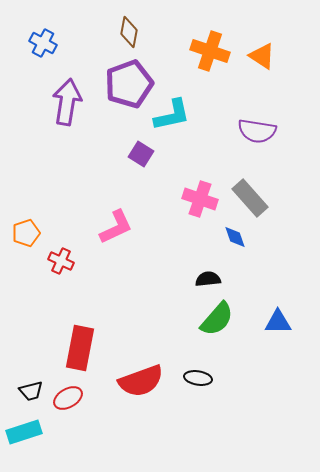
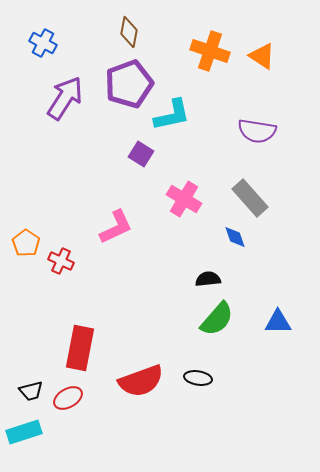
purple arrow: moved 2 px left, 4 px up; rotated 24 degrees clockwise
pink cross: moved 16 px left; rotated 12 degrees clockwise
orange pentagon: moved 10 px down; rotated 20 degrees counterclockwise
